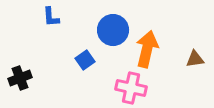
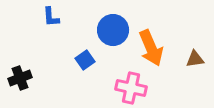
orange arrow: moved 4 px right, 1 px up; rotated 144 degrees clockwise
